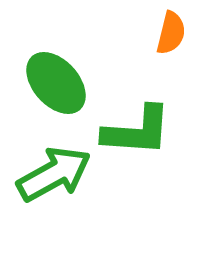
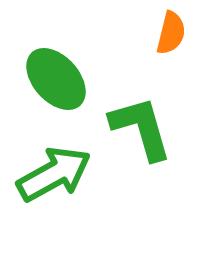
green ellipse: moved 4 px up
green L-shape: moved 4 px right, 3 px up; rotated 110 degrees counterclockwise
